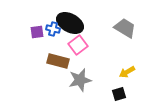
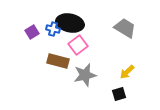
black ellipse: rotated 16 degrees counterclockwise
purple square: moved 5 px left; rotated 24 degrees counterclockwise
yellow arrow: rotated 14 degrees counterclockwise
gray star: moved 5 px right, 5 px up
